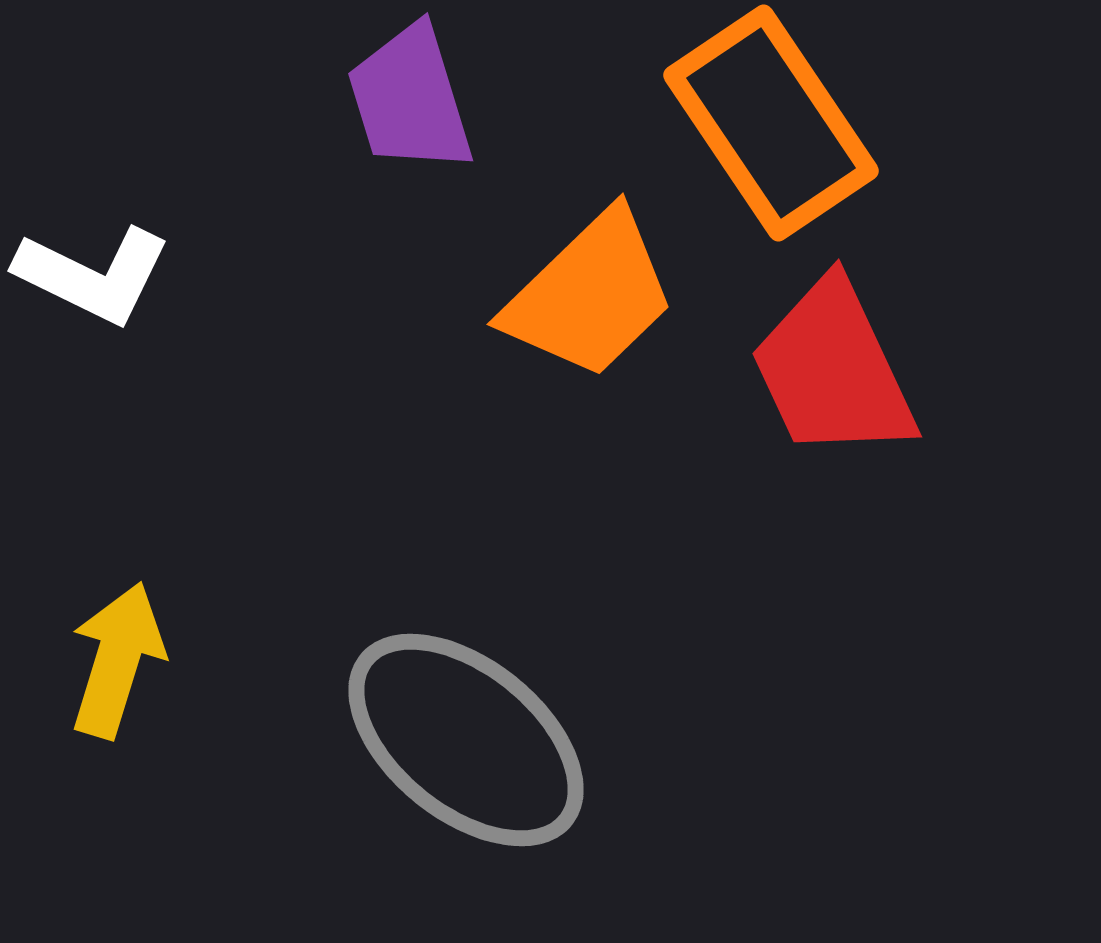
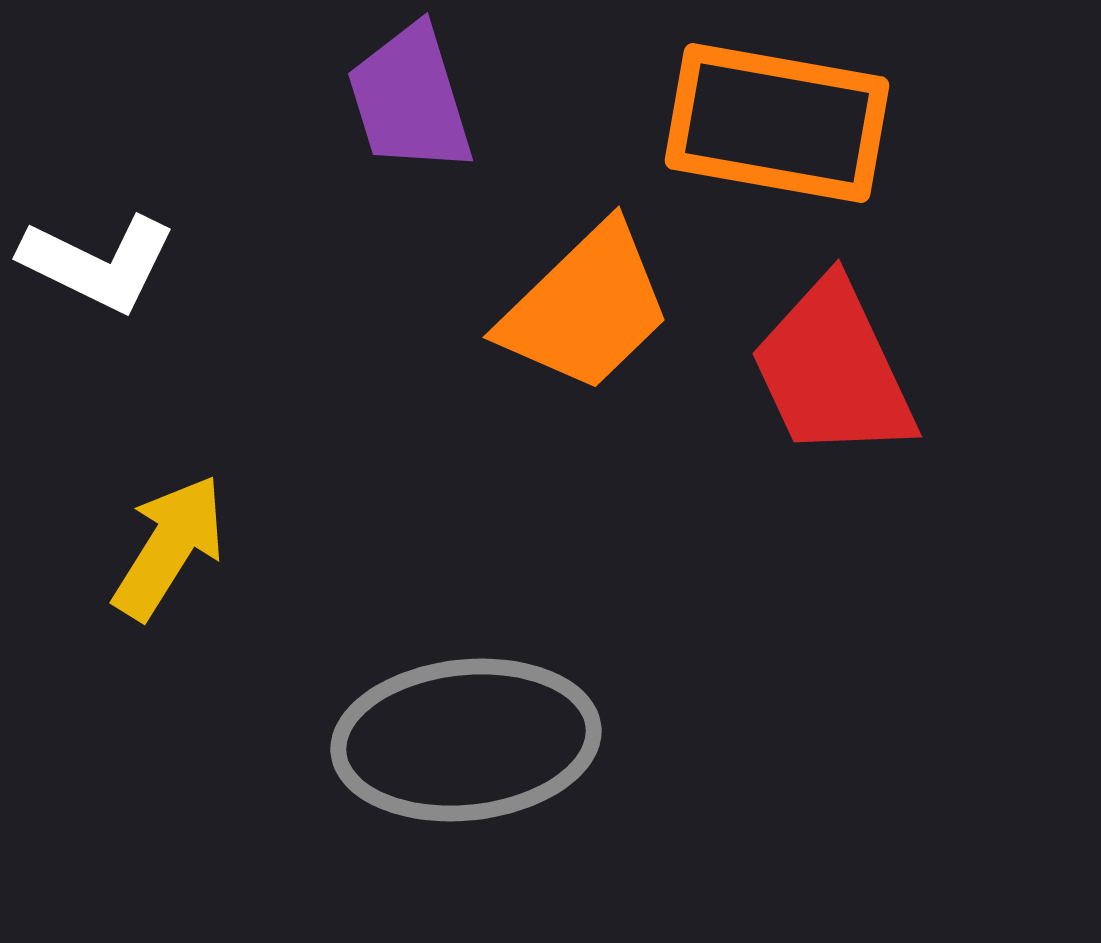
orange rectangle: moved 6 px right; rotated 46 degrees counterclockwise
white L-shape: moved 5 px right, 12 px up
orange trapezoid: moved 4 px left, 13 px down
yellow arrow: moved 52 px right, 113 px up; rotated 15 degrees clockwise
gray ellipse: rotated 45 degrees counterclockwise
